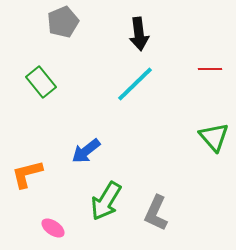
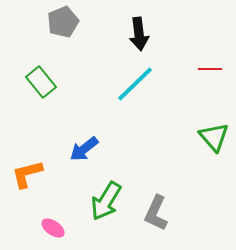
blue arrow: moved 2 px left, 2 px up
